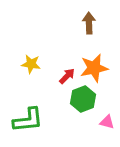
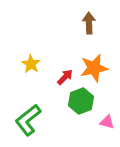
yellow star: rotated 24 degrees clockwise
red arrow: moved 2 px left, 1 px down
green hexagon: moved 2 px left, 2 px down
green L-shape: rotated 148 degrees clockwise
